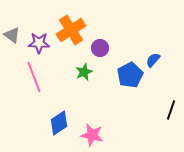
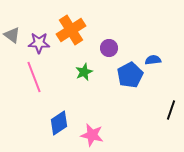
purple circle: moved 9 px right
blue semicircle: rotated 42 degrees clockwise
